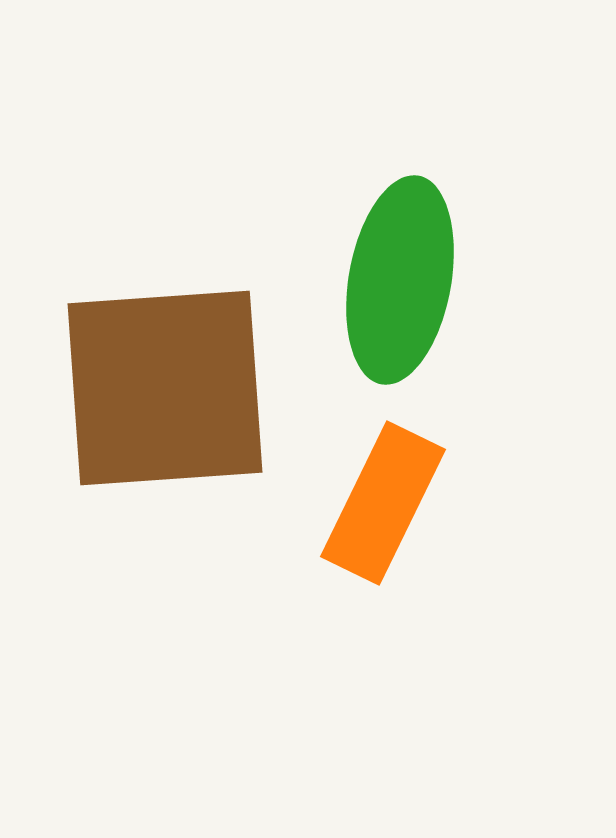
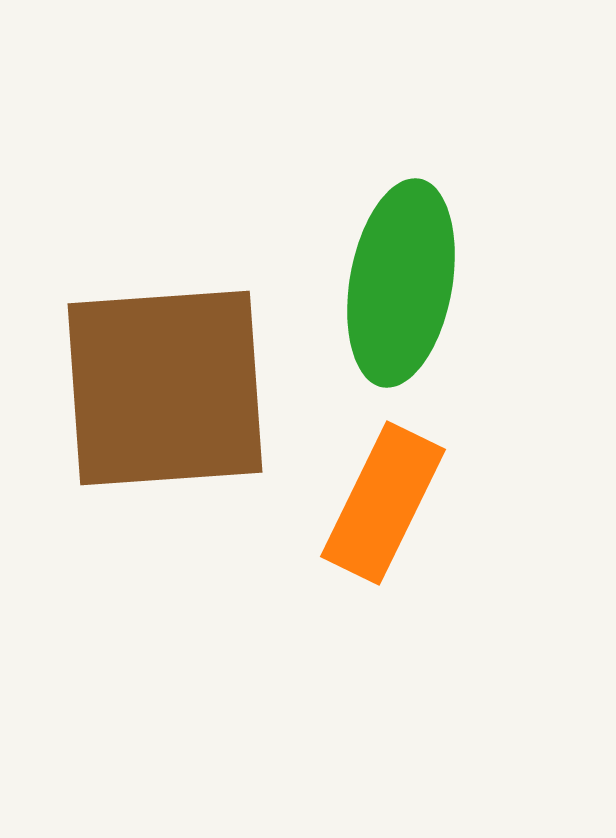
green ellipse: moved 1 px right, 3 px down
